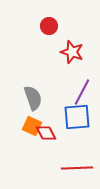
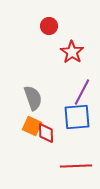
red star: rotated 15 degrees clockwise
red diamond: rotated 25 degrees clockwise
red line: moved 1 px left, 2 px up
